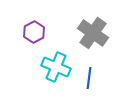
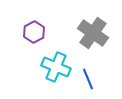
blue line: moved 1 px left, 1 px down; rotated 30 degrees counterclockwise
